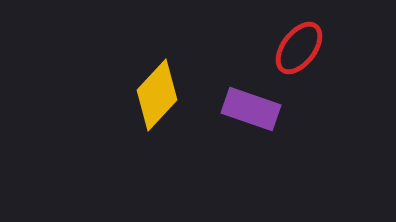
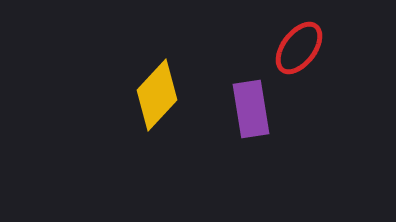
purple rectangle: rotated 62 degrees clockwise
